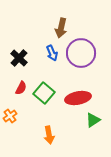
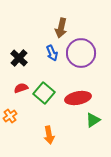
red semicircle: rotated 136 degrees counterclockwise
